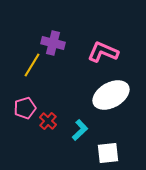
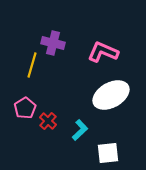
yellow line: rotated 15 degrees counterclockwise
pink pentagon: rotated 15 degrees counterclockwise
